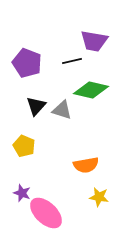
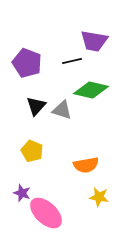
yellow pentagon: moved 8 px right, 5 px down
